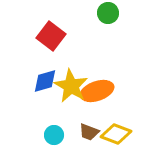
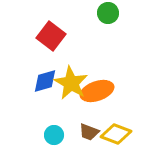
yellow star: moved 3 px up
